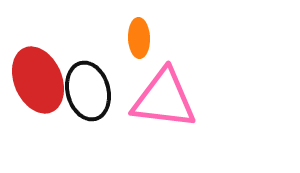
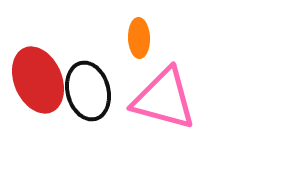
pink triangle: rotated 8 degrees clockwise
